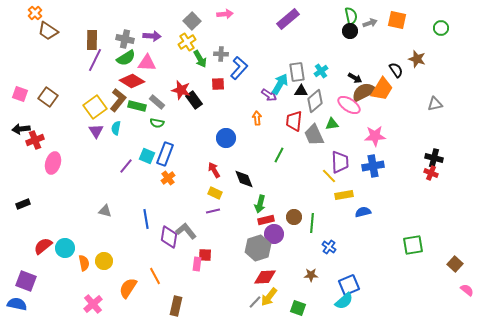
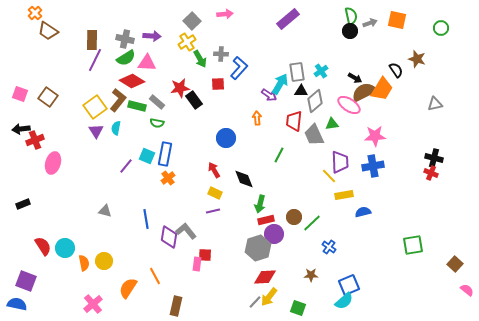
red star at (181, 90): moved 1 px left, 2 px up; rotated 24 degrees counterclockwise
blue rectangle at (165, 154): rotated 10 degrees counterclockwise
green line at (312, 223): rotated 42 degrees clockwise
red semicircle at (43, 246): rotated 96 degrees clockwise
